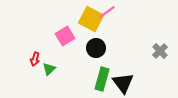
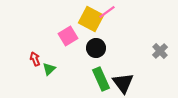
pink square: moved 3 px right
red arrow: rotated 144 degrees clockwise
green rectangle: moved 1 px left; rotated 40 degrees counterclockwise
